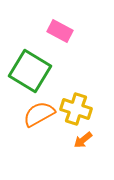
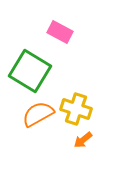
pink rectangle: moved 1 px down
orange semicircle: moved 1 px left
